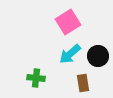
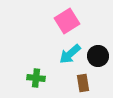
pink square: moved 1 px left, 1 px up
